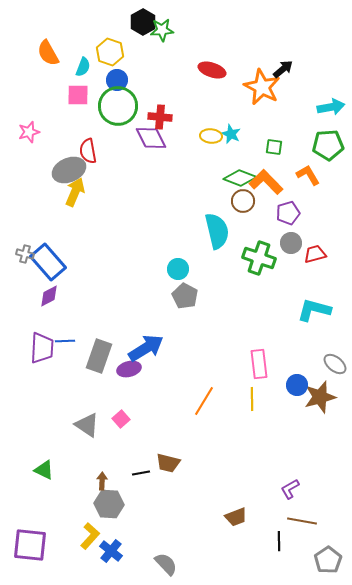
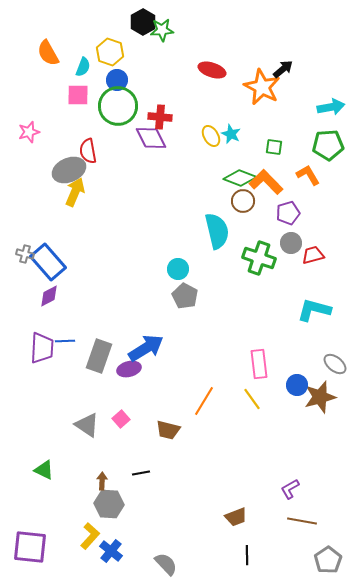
yellow ellipse at (211, 136): rotated 55 degrees clockwise
red trapezoid at (315, 254): moved 2 px left, 1 px down
yellow line at (252, 399): rotated 35 degrees counterclockwise
brown trapezoid at (168, 463): moved 33 px up
black line at (279, 541): moved 32 px left, 14 px down
purple square at (30, 545): moved 2 px down
